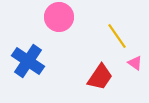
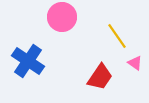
pink circle: moved 3 px right
